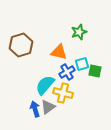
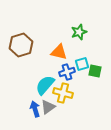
blue cross: rotated 14 degrees clockwise
